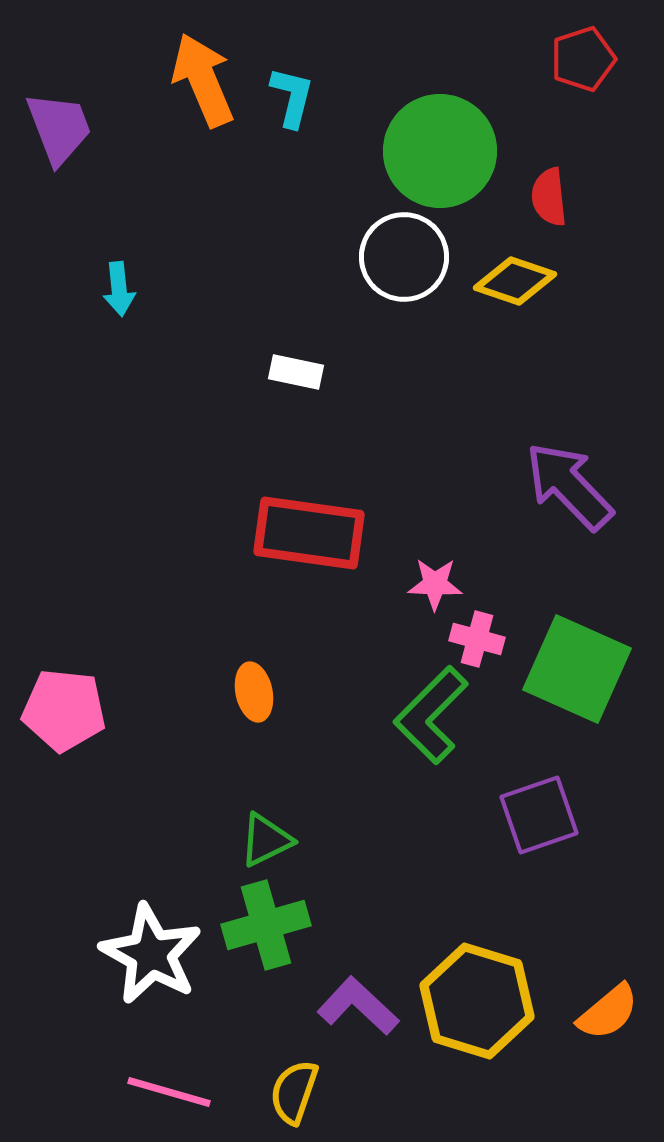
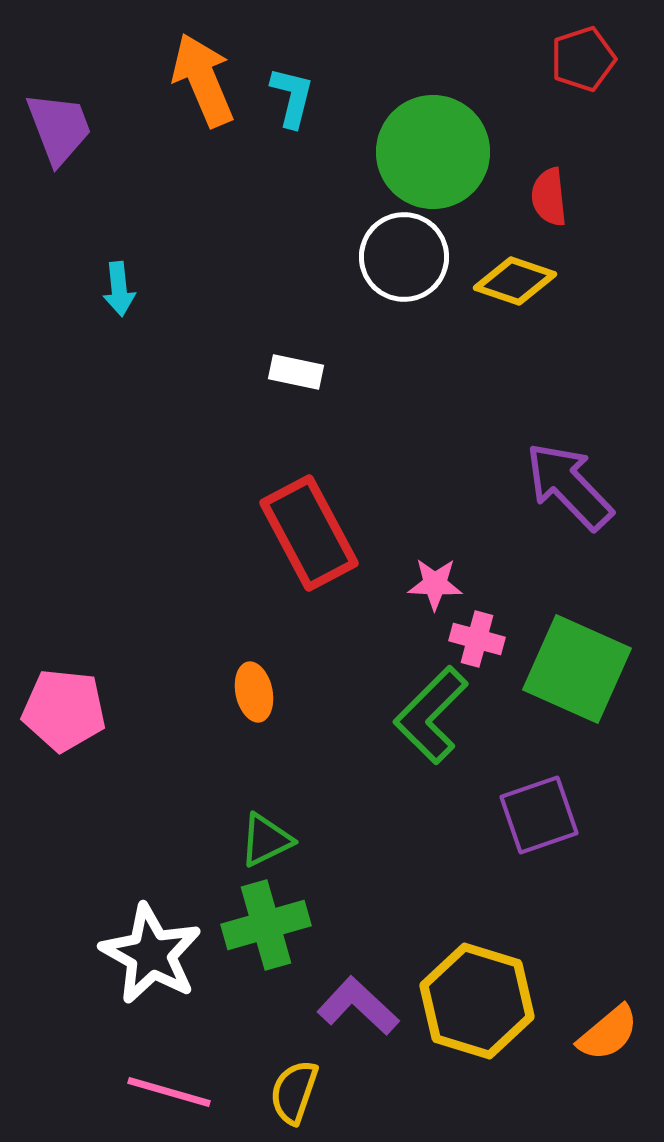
green circle: moved 7 px left, 1 px down
red rectangle: rotated 54 degrees clockwise
orange semicircle: moved 21 px down
